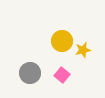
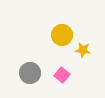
yellow circle: moved 6 px up
yellow star: rotated 21 degrees clockwise
